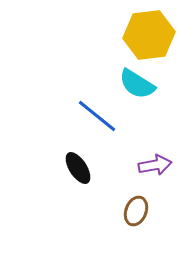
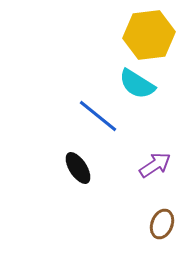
blue line: moved 1 px right
purple arrow: rotated 24 degrees counterclockwise
brown ellipse: moved 26 px right, 13 px down
